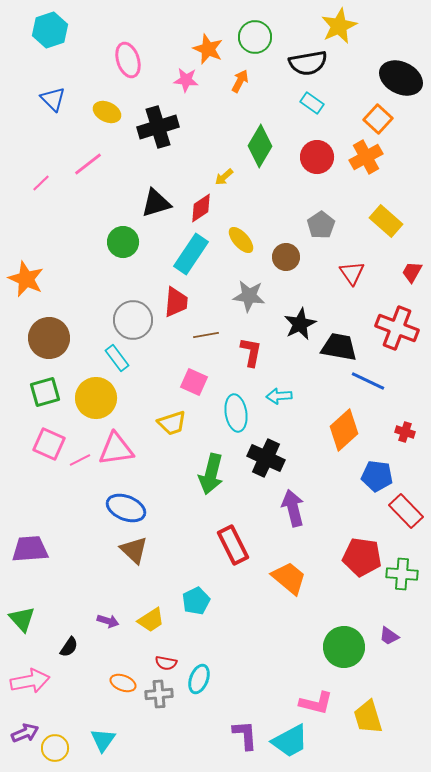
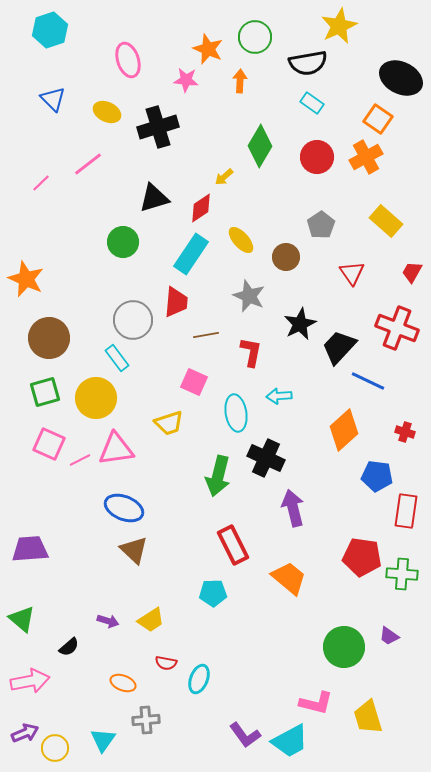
orange arrow at (240, 81): rotated 25 degrees counterclockwise
orange square at (378, 119): rotated 8 degrees counterclockwise
black triangle at (156, 203): moved 2 px left, 5 px up
gray star at (249, 296): rotated 16 degrees clockwise
black trapezoid at (339, 347): rotated 57 degrees counterclockwise
yellow trapezoid at (172, 423): moved 3 px left
green arrow at (211, 474): moved 7 px right, 2 px down
blue ellipse at (126, 508): moved 2 px left
red rectangle at (406, 511): rotated 52 degrees clockwise
cyan pentagon at (196, 601): moved 17 px right, 8 px up; rotated 24 degrees clockwise
green triangle at (22, 619): rotated 8 degrees counterclockwise
black semicircle at (69, 647): rotated 15 degrees clockwise
gray cross at (159, 694): moved 13 px left, 26 px down
purple L-shape at (245, 735): rotated 148 degrees clockwise
